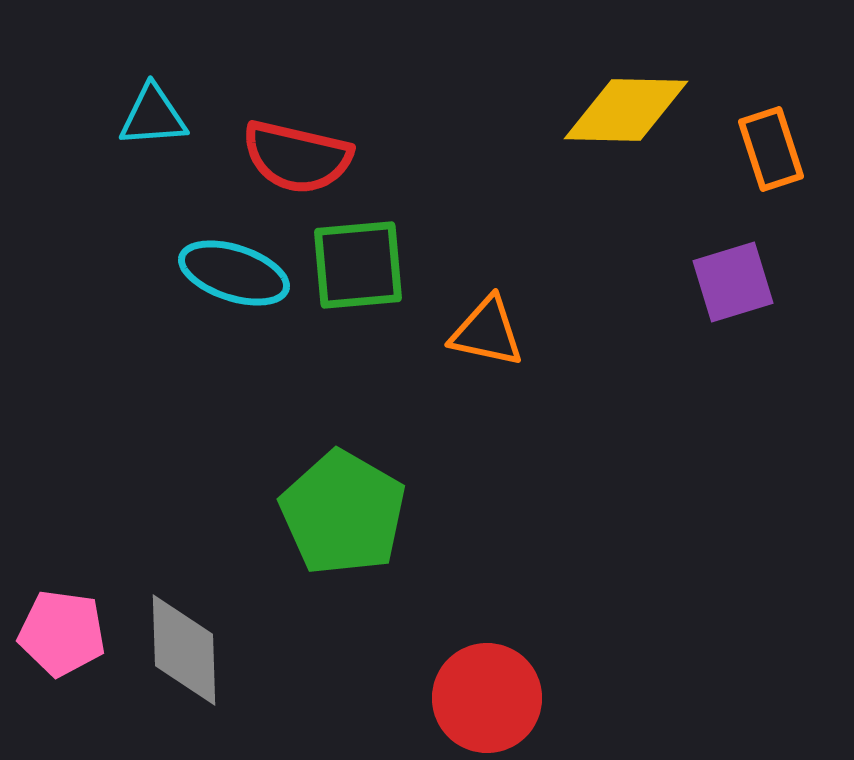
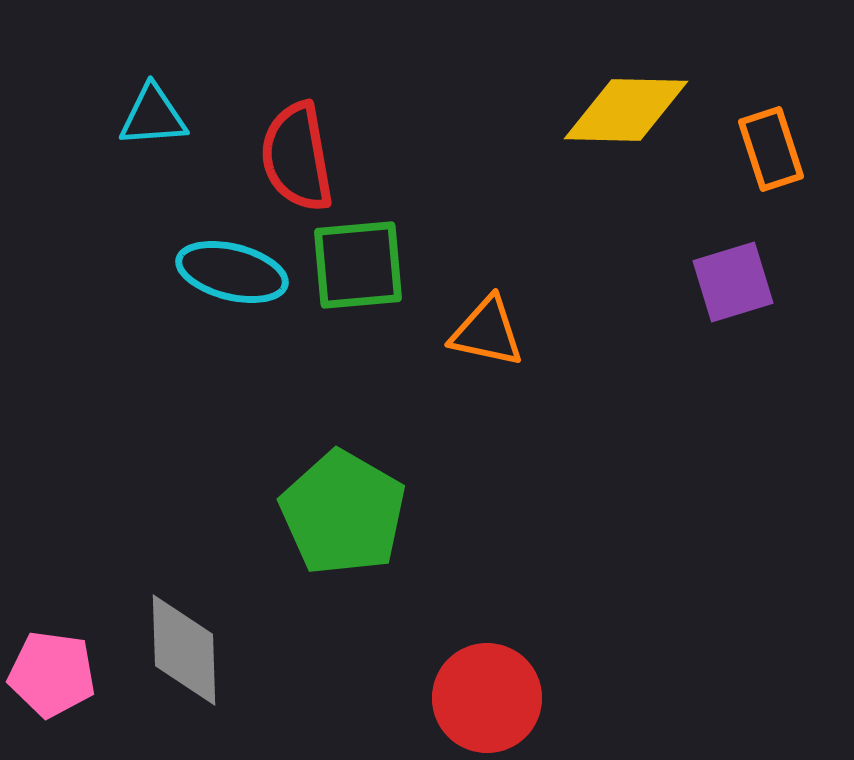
red semicircle: rotated 67 degrees clockwise
cyan ellipse: moved 2 px left, 1 px up; rotated 4 degrees counterclockwise
pink pentagon: moved 10 px left, 41 px down
